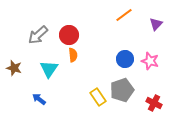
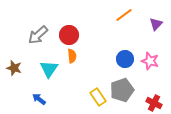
orange semicircle: moved 1 px left, 1 px down
